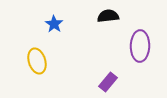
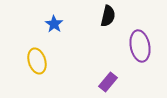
black semicircle: rotated 110 degrees clockwise
purple ellipse: rotated 12 degrees counterclockwise
